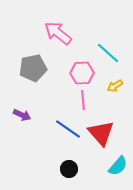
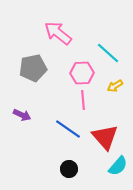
red triangle: moved 4 px right, 4 px down
